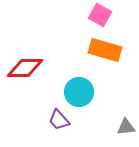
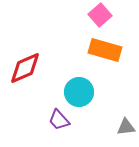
pink square: rotated 20 degrees clockwise
red diamond: rotated 24 degrees counterclockwise
